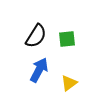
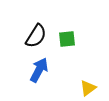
yellow triangle: moved 19 px right, 5 px down
